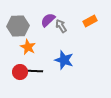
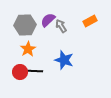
gray hexagon: moved 7 px right, 1 px up
orange star: moved 2 px down; rotated 14 degrees clockwise
